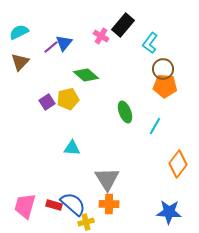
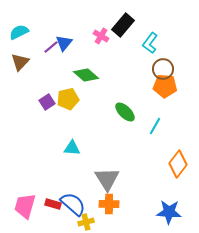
green ellipse: rotated 25 degrees counterclockwise
red rectangle: moved 1 px left, 1 px up
